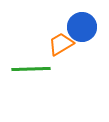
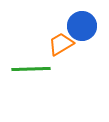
blue circle: moved 1 px up
